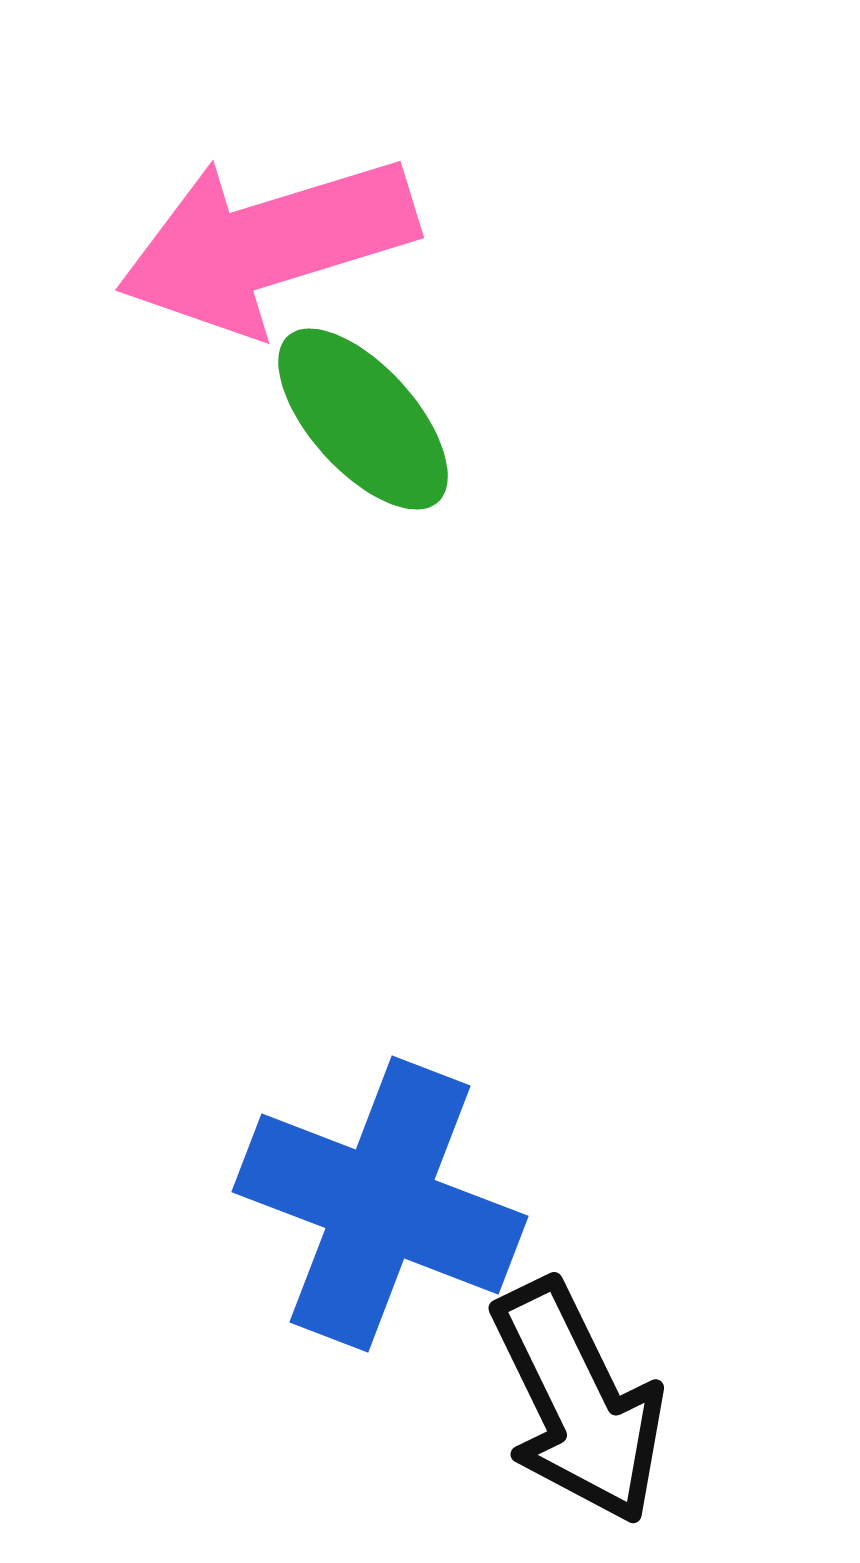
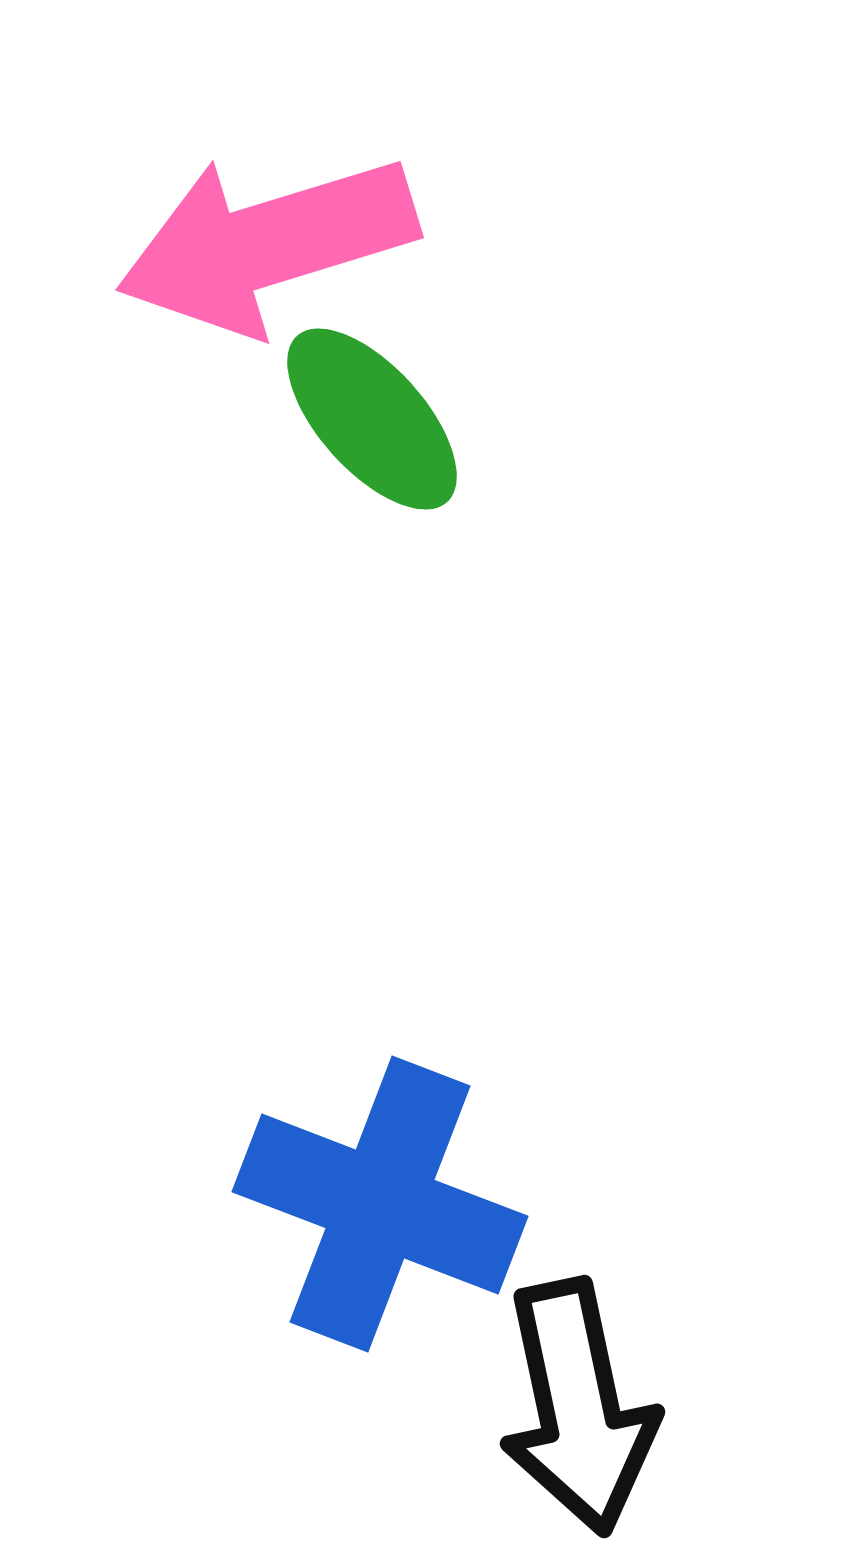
green ellipse: moved 9 px right
black arrow: moved 5 px down; rotated 14 degrees clockwise
